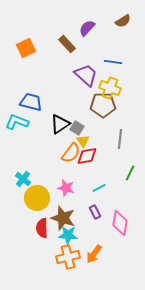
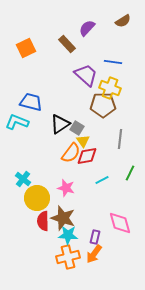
cyan line: moved 3 px right, 8 px up
purple rectangle: moved 25 px down; rotated 40 degrees clockwise
pink diamond: rotated 25 degrees counterclockwise
red semicircle: moved 1 px right, 7 px up
